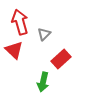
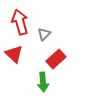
red triangle: moved 4 px down
red rectangle: moved 5 px left
green arrow: rotated 18 degrees counterclockwise
